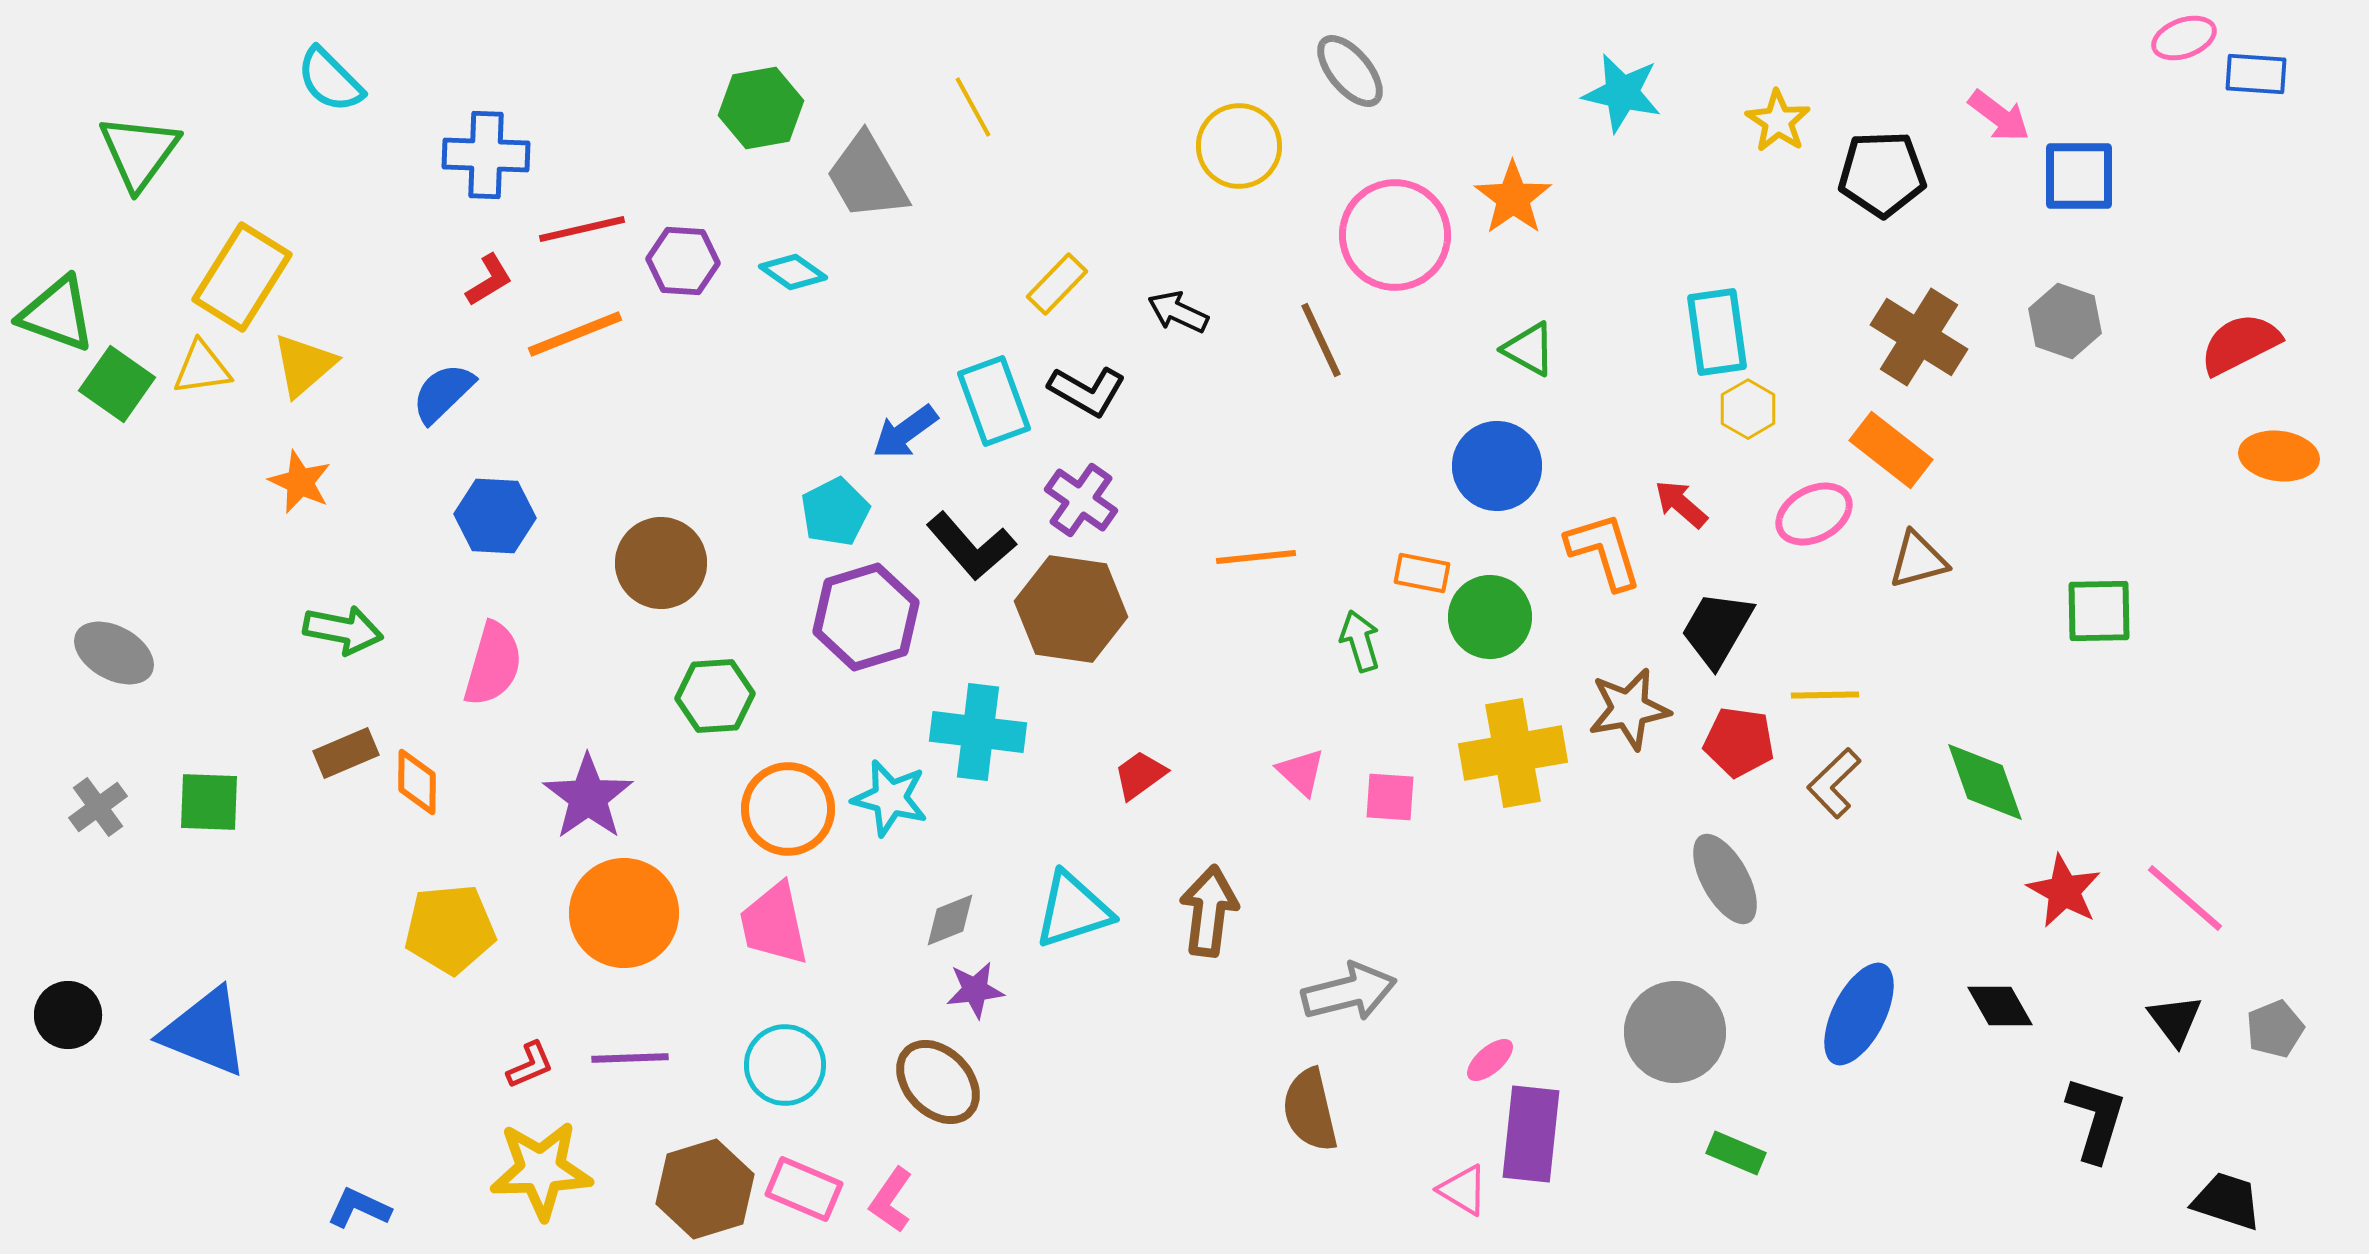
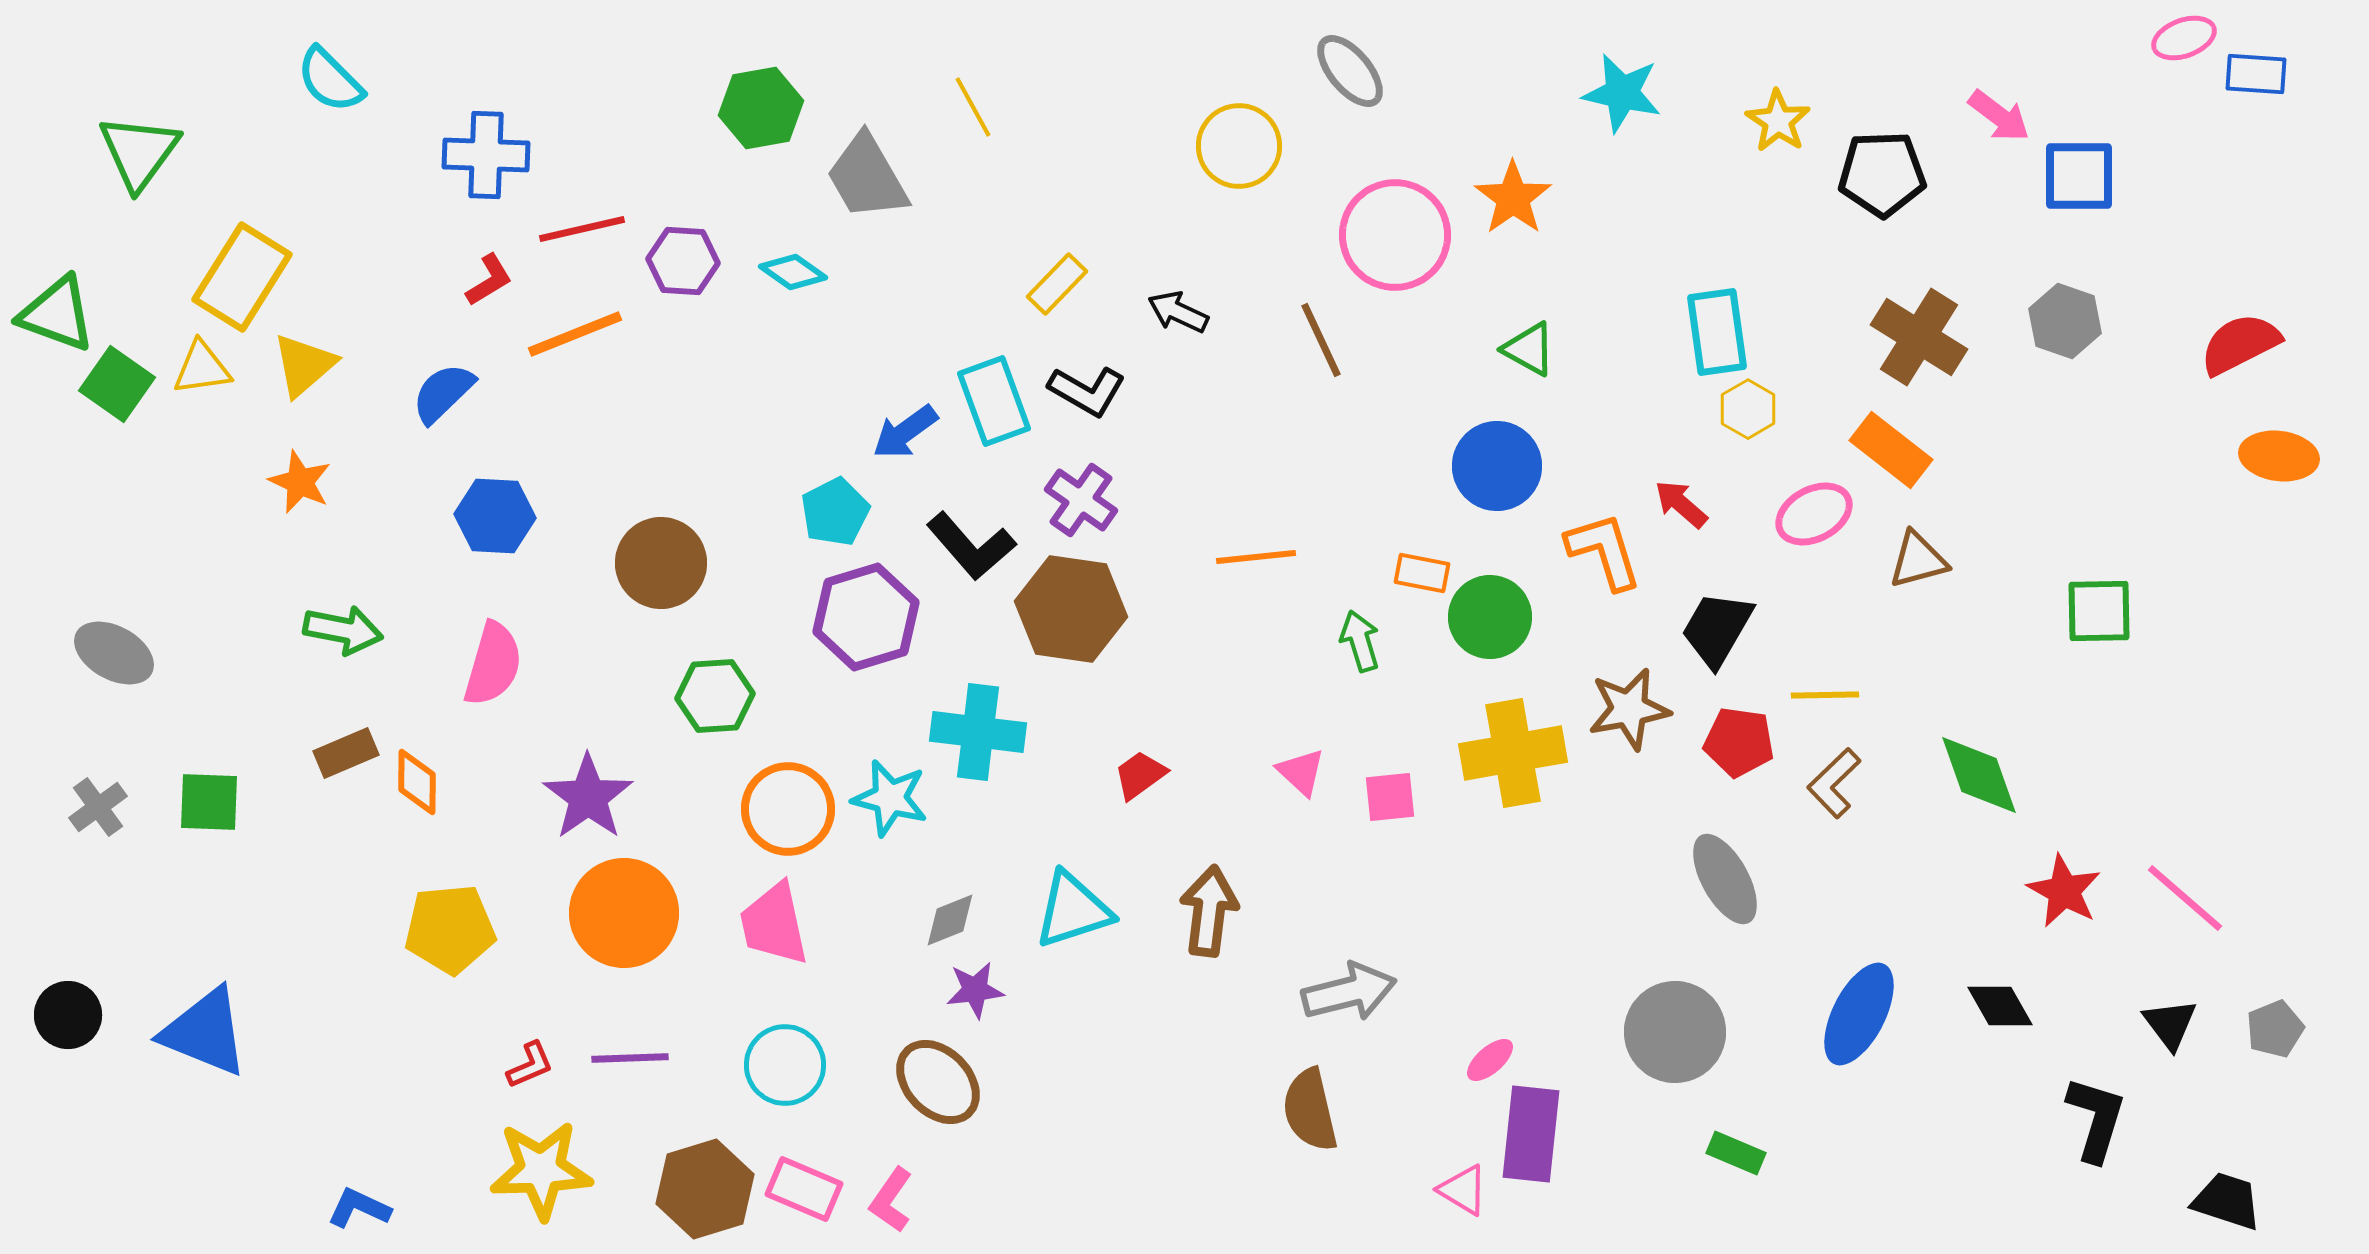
green diamond at (1985, 782): moved 6 px left, 7 px up
pink square at (1390, 797): rotated 10 degrees counterclockwise
black triangle at (2175, 1020): moved 5 px left, 4 px down
